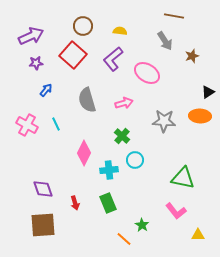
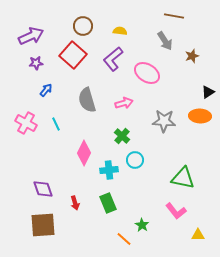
pink cross: moved 1 px left, 2 px up
